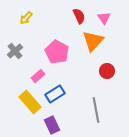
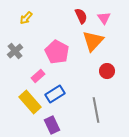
red semicircle: moved 2 px right
